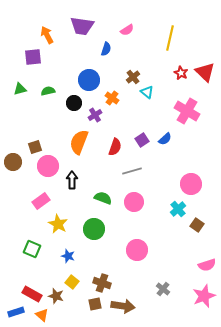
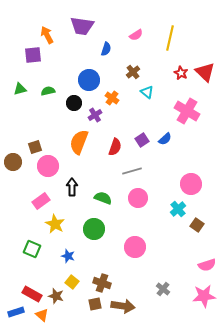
pink semicircle at (127, 30): moved 9 px right, 5 px down
purple square at (33, 57): moved 2 px up
brown cross at (133, 77): moved 5 px up
black arrow at (72, 180): moved 7 px down
pink circle at (134, 202): moved 4 px right, 4 px up
yellow star at (58, 224): moved 3 px left
pink circle at (137, 250): moved 2 px left, 3 px up
pink star at (204, 296): rotated 15 degrees clockwise
